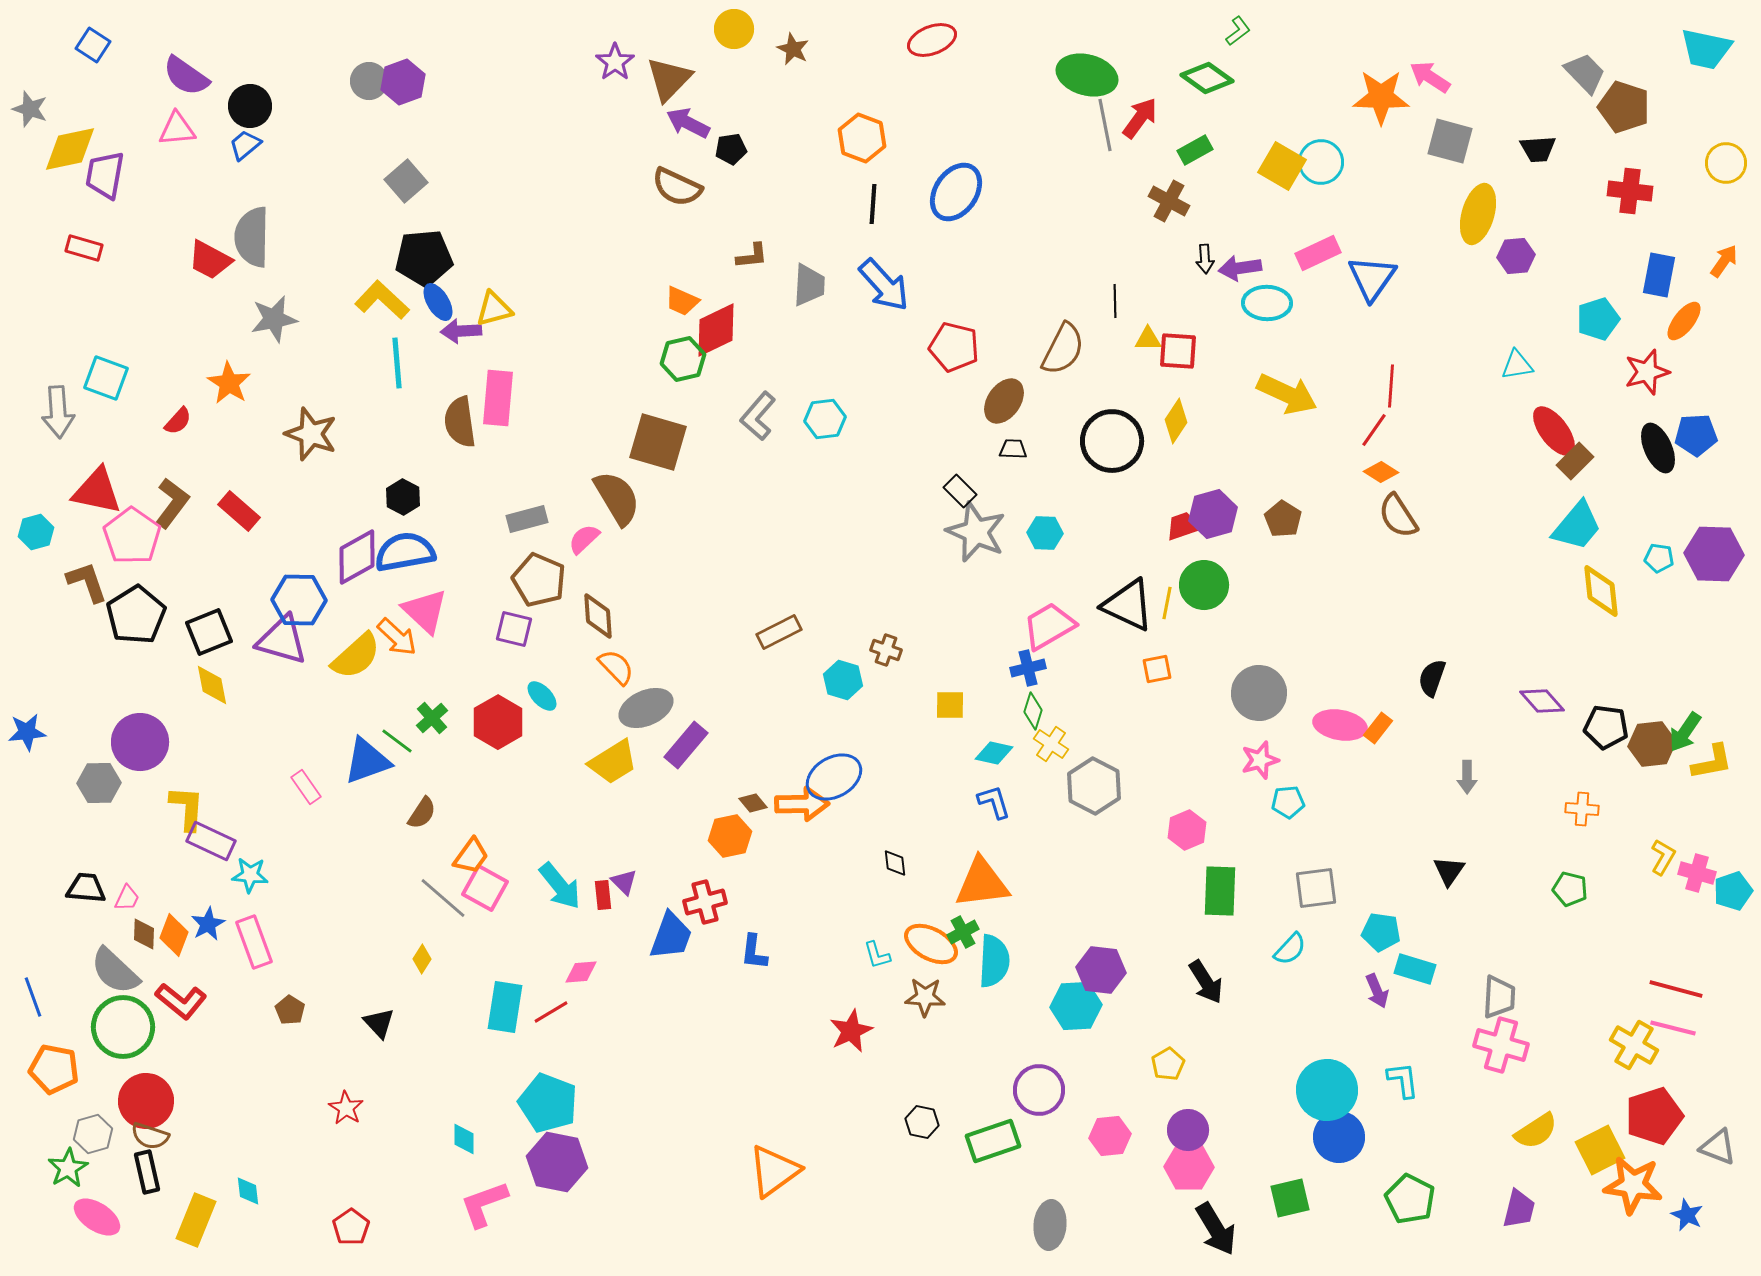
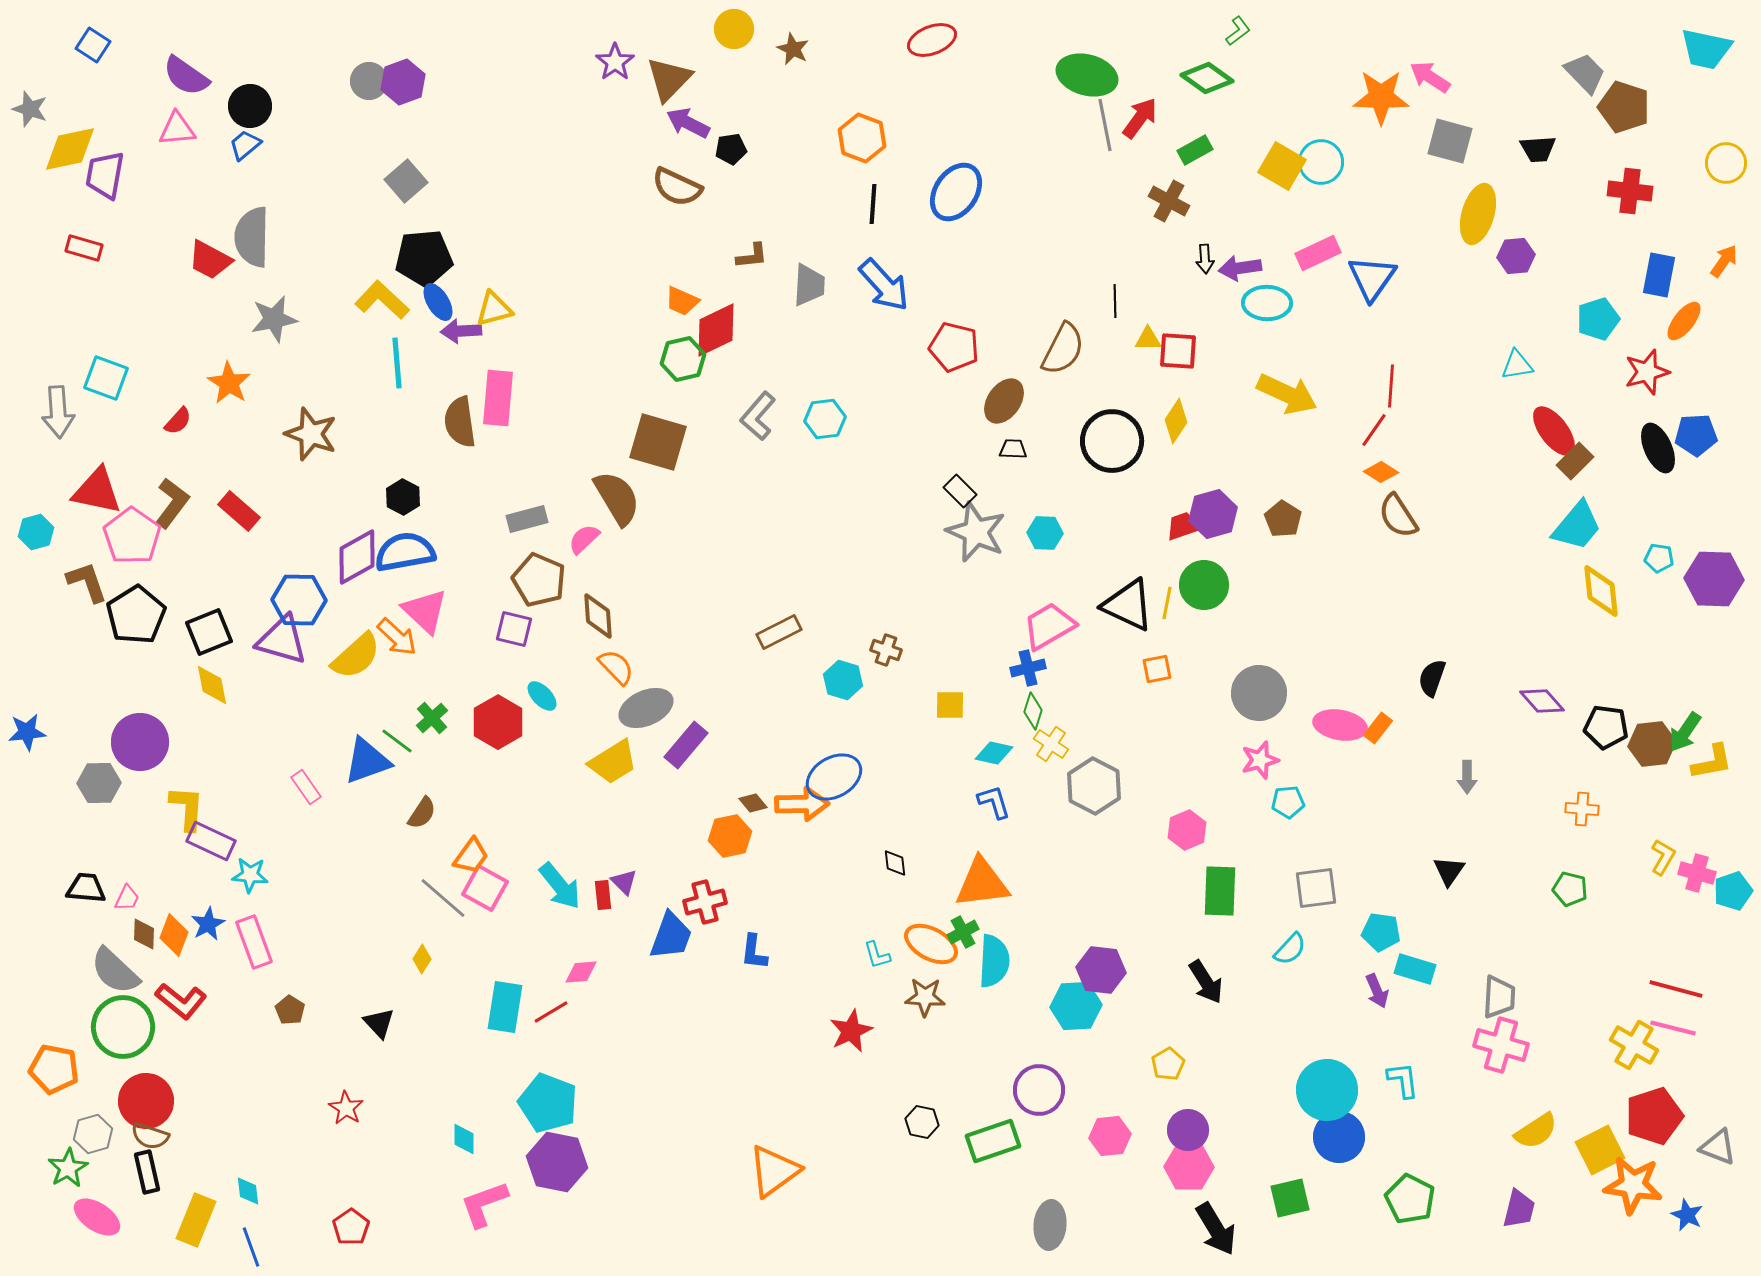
purple hexagon at (1714, 554): moved 25 px down
blue line at (33, 997): moved 218 px right, 250 px down
